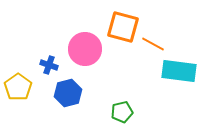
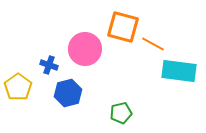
green pentagon: moved 1 px left, 1 px down
